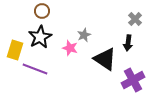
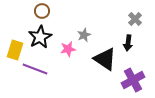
pink star: moved 2 px left, 1 px down; rotated 28 degrees counterclockwise
